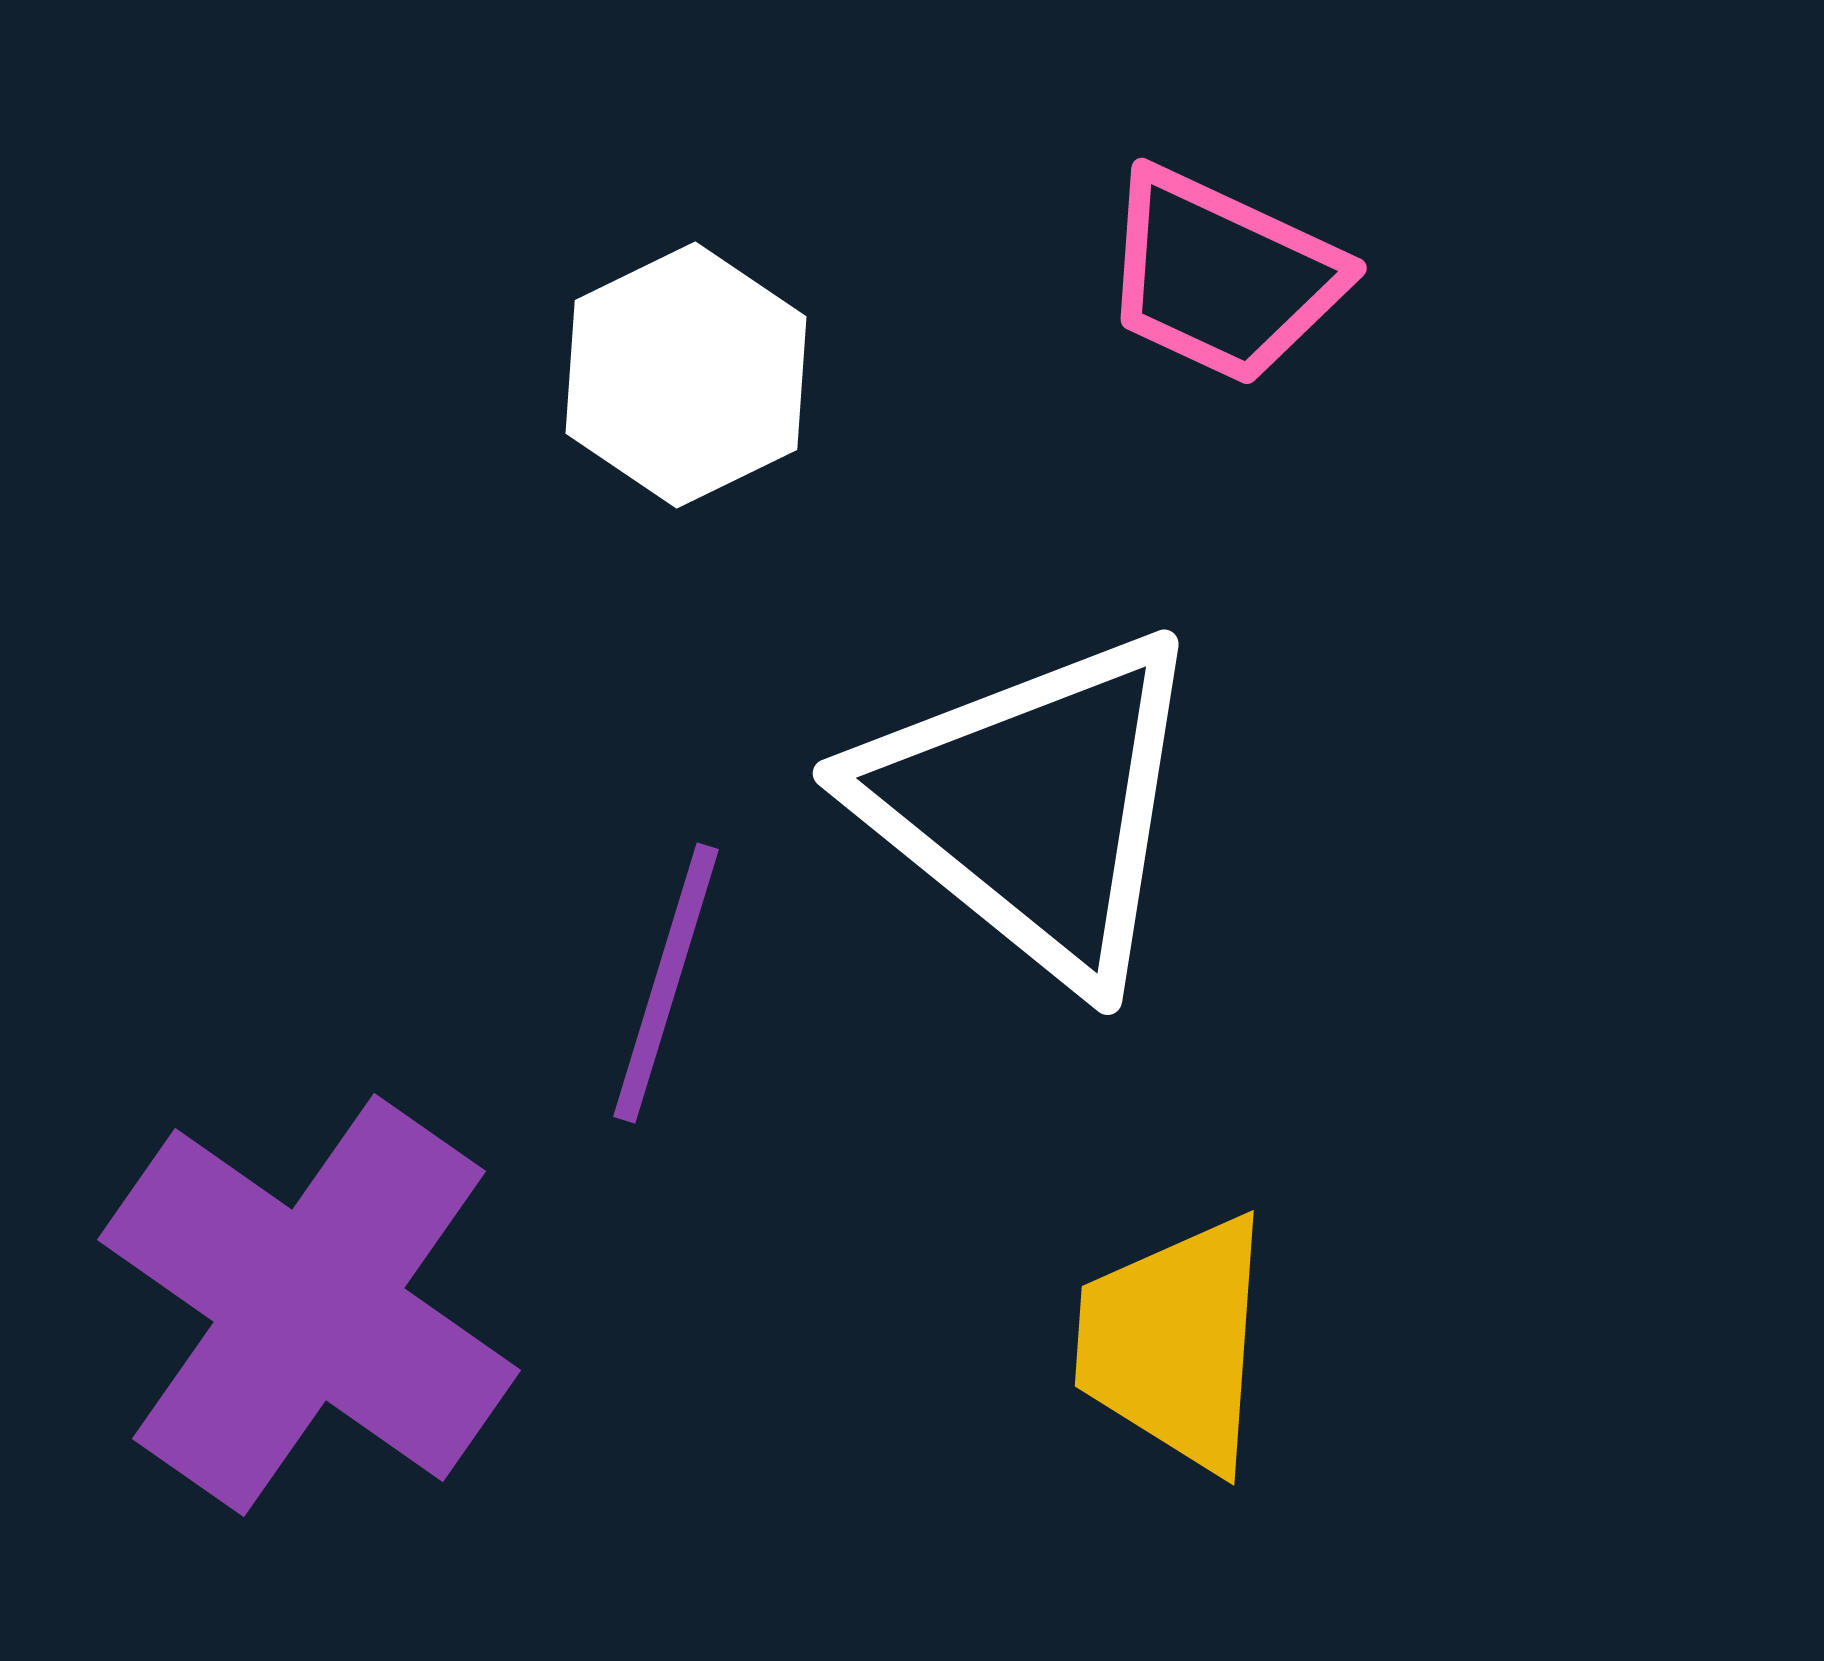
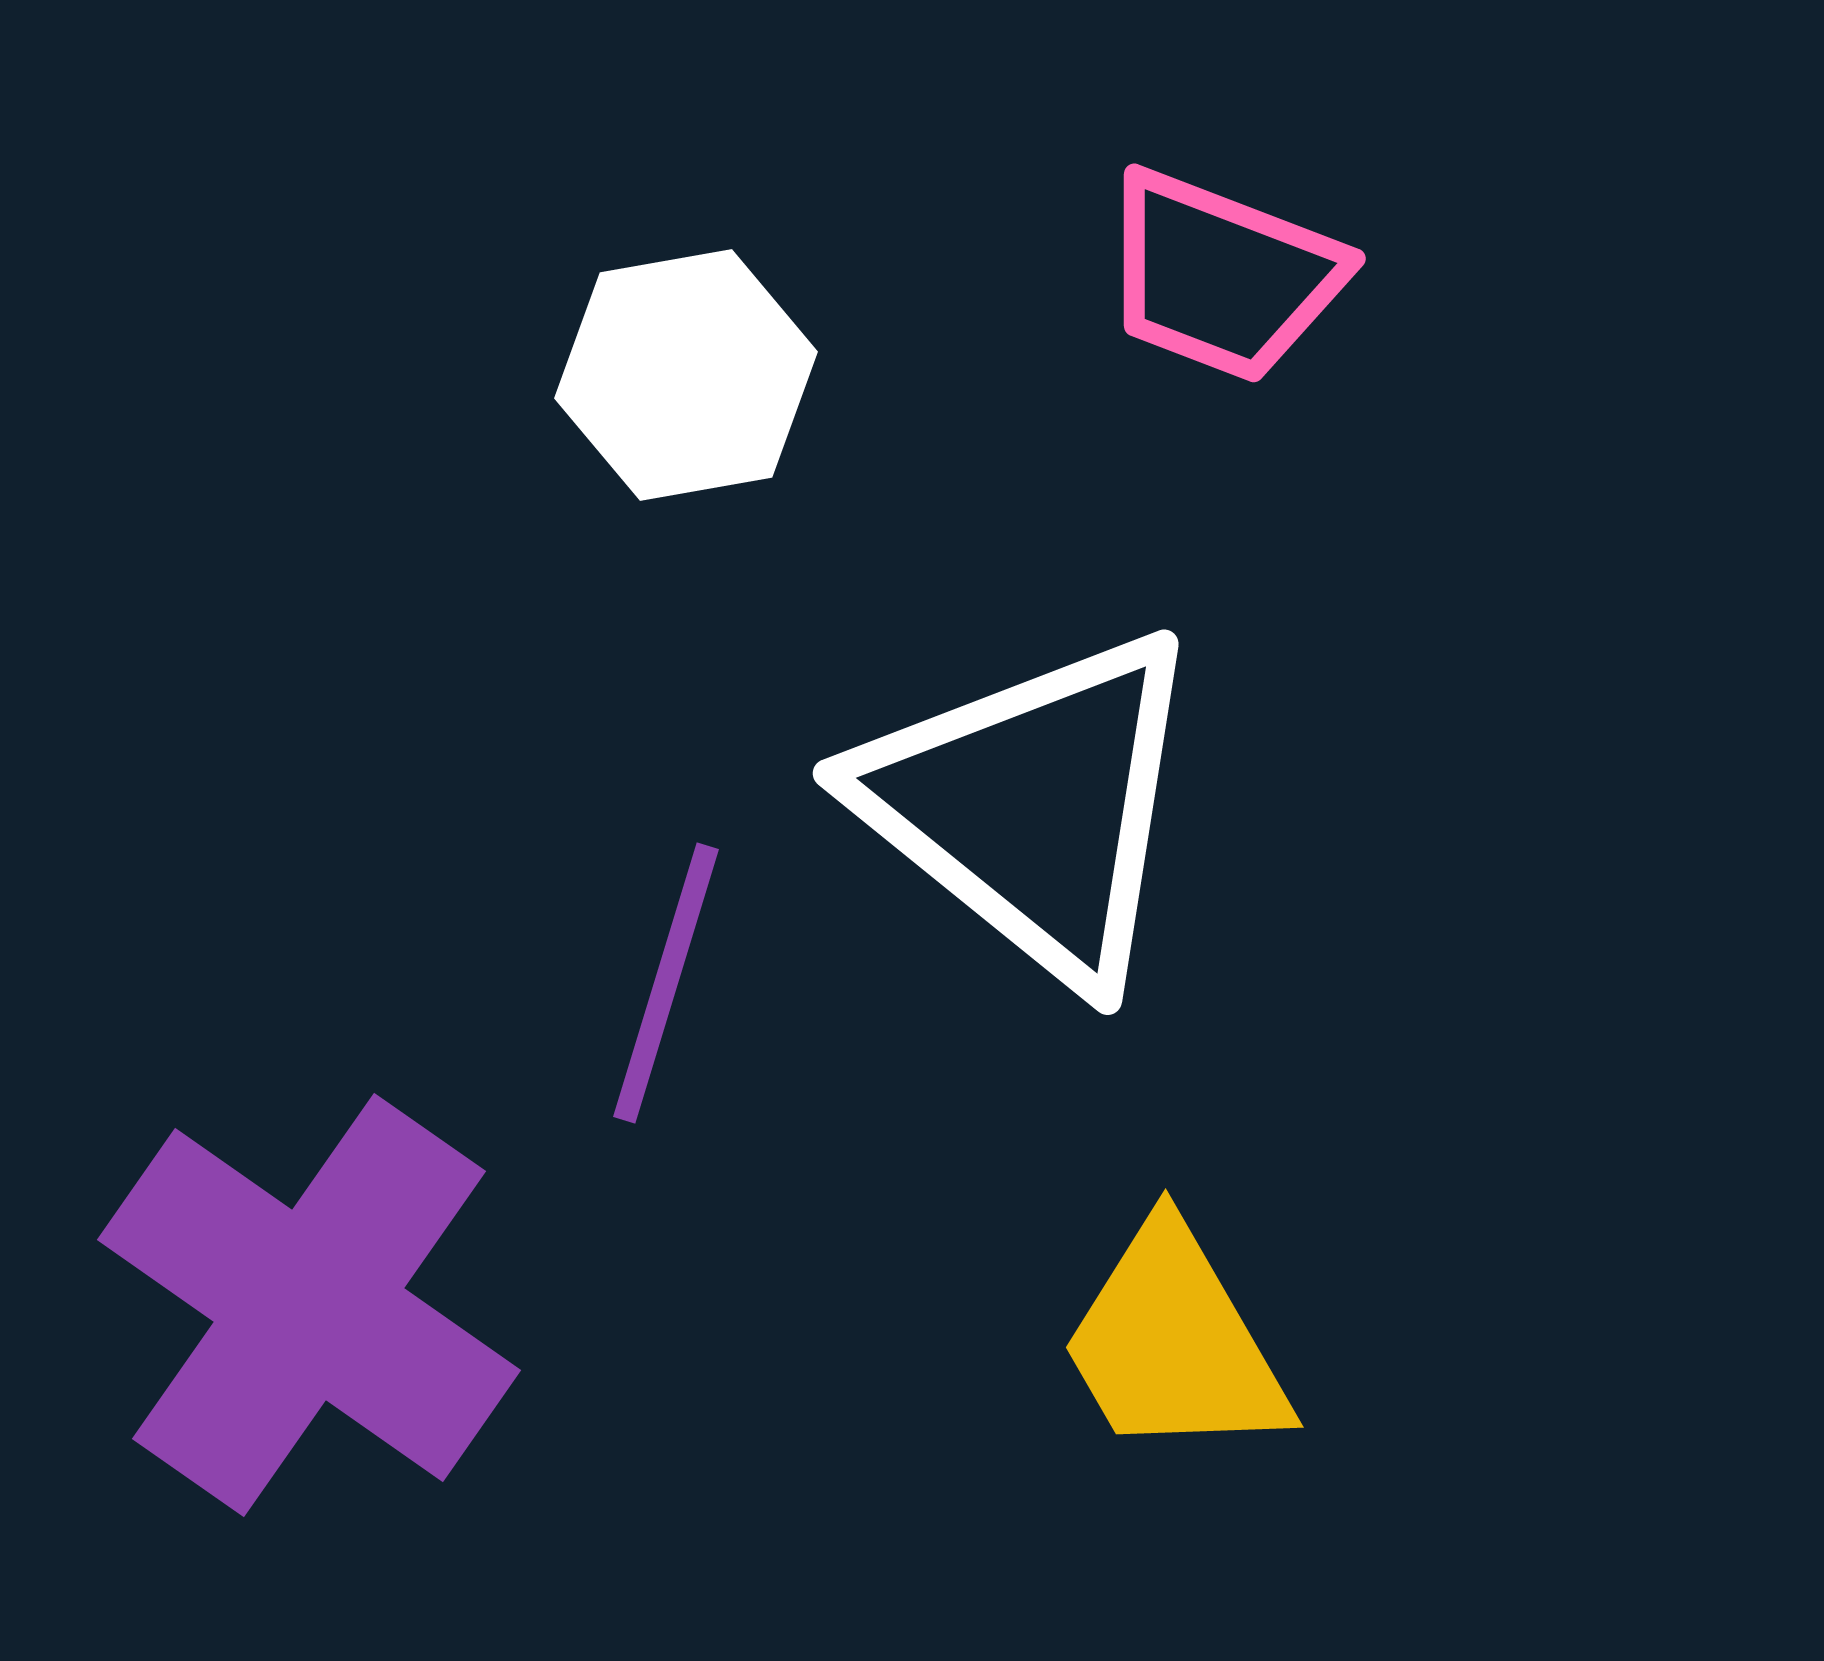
pink trapezoid: rotated 4 degrees counterclockwise
white hexagon: rotated 16 degrees clockwise
yellow trapezoid: rotated 34 degrees counterclockwise
